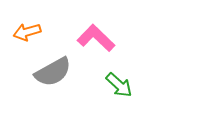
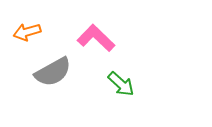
green arrow: moved 2 px right, 1 px up
